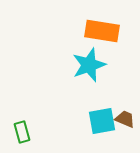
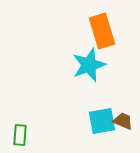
orange rectangle: rotated 64 degrees clockwise
brown trapezoid: moved 2 px left, 2 px down
green rectangle: moved 2 px left, 3 px down; rotated 20 degrees clockwise
